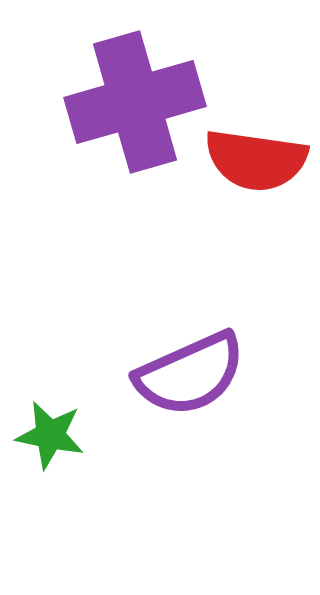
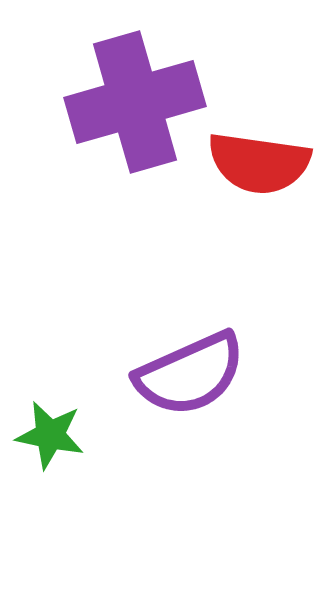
red semicircle: moved 3 px right, 3 px down
